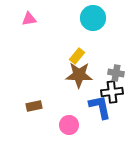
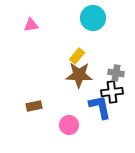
pink triangle: moved 2 px right, 6 px down
